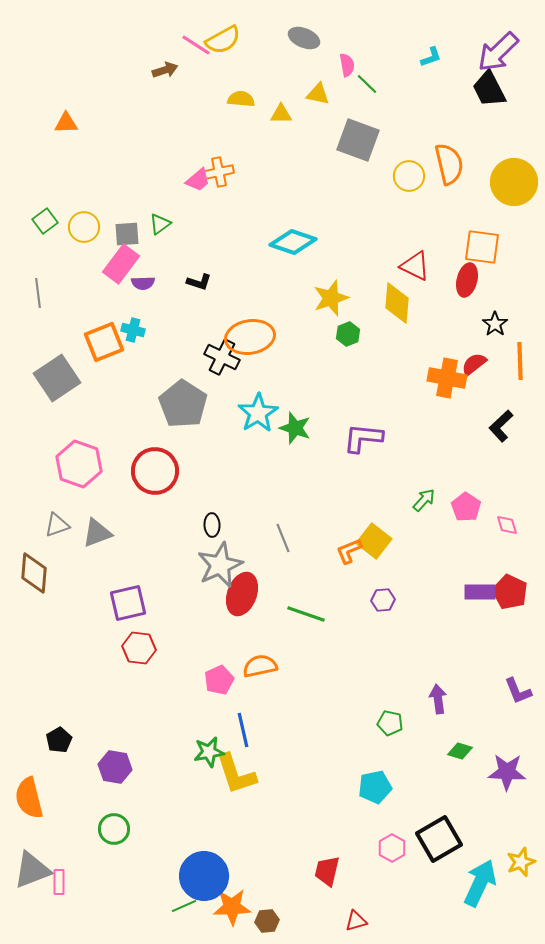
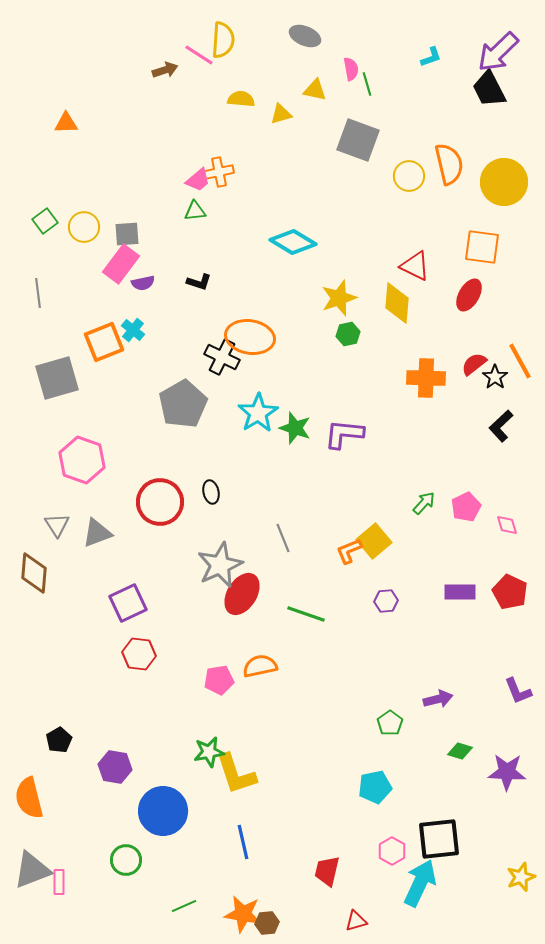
gray ellipse at (304, 38): moved 1 px right, 2 px up
yellow semicircle at (223, 40): rotated 57 degrees counterclockwise
pink line at (196, 45): moved 3 px right, 10 px down
pink semicircle at (347, 65): moved 4 px right, 4 px down
green line at (367, 84): rotated 30 degrees clockwise
yellow triangle at (318, 94): moved 3 px left, 4 px up
yellow triangle at (281, 114): rotated 15 degrees counterclockwise
yellow circle at (514, 182): moved 10 px left
green triangle at (160, 224): moved 35 px right, 13 px up; rotated 30 degrees clockwise
cyan diamond at (293, 242): rotated 12 degrees clockwise
red ellipse at (467, 280): moved 2 px right, 15 px down; rotated 16 degrees clockwise
purple semicircle at (143, 283): rotated 10 degrees counterclockwise
yellow star at (331, 298): moved 8 px right
black star at (495, 324): moved 53 px down
cyan cross at (133, 330): rotated 25 degrees clockwise
green hexagon at (348, 334): rotated 10 degrees clockwise
orange ellipse at (250, 337): rotated 18 degrees clockwise
orange line at (520, 361): rotated 27 degrees counterclockwise
gray square at (57, 378): rotated 18 degrees clockwise
orange cross at (447, 378): moved 21 px left; rotated 9 degrees counterclockwise
gray pentagon at (183, 404): rotated 9 degrees clockwise
purple L-shape at (363, 438): moved 19 px left, 4 px up
pink hexagon at (79, 464): moved 3 px right, 4 px up
red circle at (155, 471): moved 5 px right, 31 px down
green arrow at (424, 500): moved 3 px down
pink pentagon at (466, 507): rotated 12 degrees clockwise
gray triangle at (57, 525): rotated 44 degrees counterclockwise
black ellipse at (212, 525): moved 1 px left, 33 px up; rotated 10 degrees counterclockwise
yellow square at (374, 541): rotated 12 degrees clockwise
purple rectangle at (480, 592): moved 20 px left
red ellipse at (242, 594): rotated 12 degrees clockwise
purple hexagon at (383, 600): moved 3 px right, 1 px down
purple square at (128, 603): rotated 12 degrees counterclockwise
red hexagon at (139, 648): moved 6 px down
pink pentagon at (219, 680): rotated 16 degrees clockwise
purple arrow at (438, 699): rotated 84 degrees clockwise
green pentagon at (390, 723): rotated 25 degrees clockwise
blue line at (243, 730): moved 112 px down
green circle at (114, 829): moved 12 px right, 31 px down
black square at (439, 839): rotated 24 degrees clockwise
pink hexagon at (392, 848): moved 3 px down
yellow star at (521, 862): moved 15 px down
blue circle at (204, 876): moved 41 px left, 65 px up
cyan arrow at (480, 883): moved 60 px left
orange star at (232, 907): moved 11 px right, 7 px down; rotated 12 degrees clockwise
brown hexagon at (267, 921): moved 2 px down
